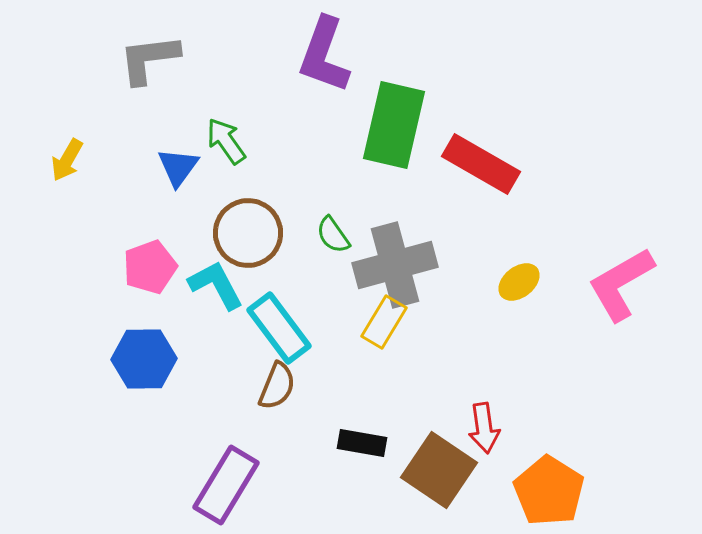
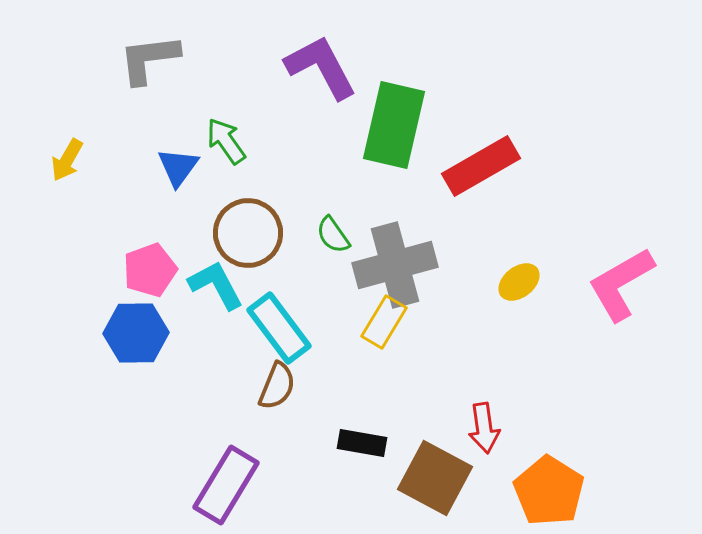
purple L-shape: moved 3 px left, 12 px down; rotated 132 degrees clockwise
red rectangle: moved 2 px down; rotated 60 degrees counterclockwise
pink pentagon: moved 3 px down
blue hexagon: moved 8 px left, 26 px up
brown square: moved 4 px left, 8 px down; rotated 6 degrees counterclockwise
